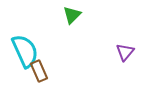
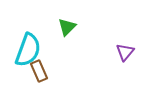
green triangle: moved 5 px left, 12 px down
cyan semicircle: moved 3 px right, 1 px up; rotated 44 degrees clockwise
